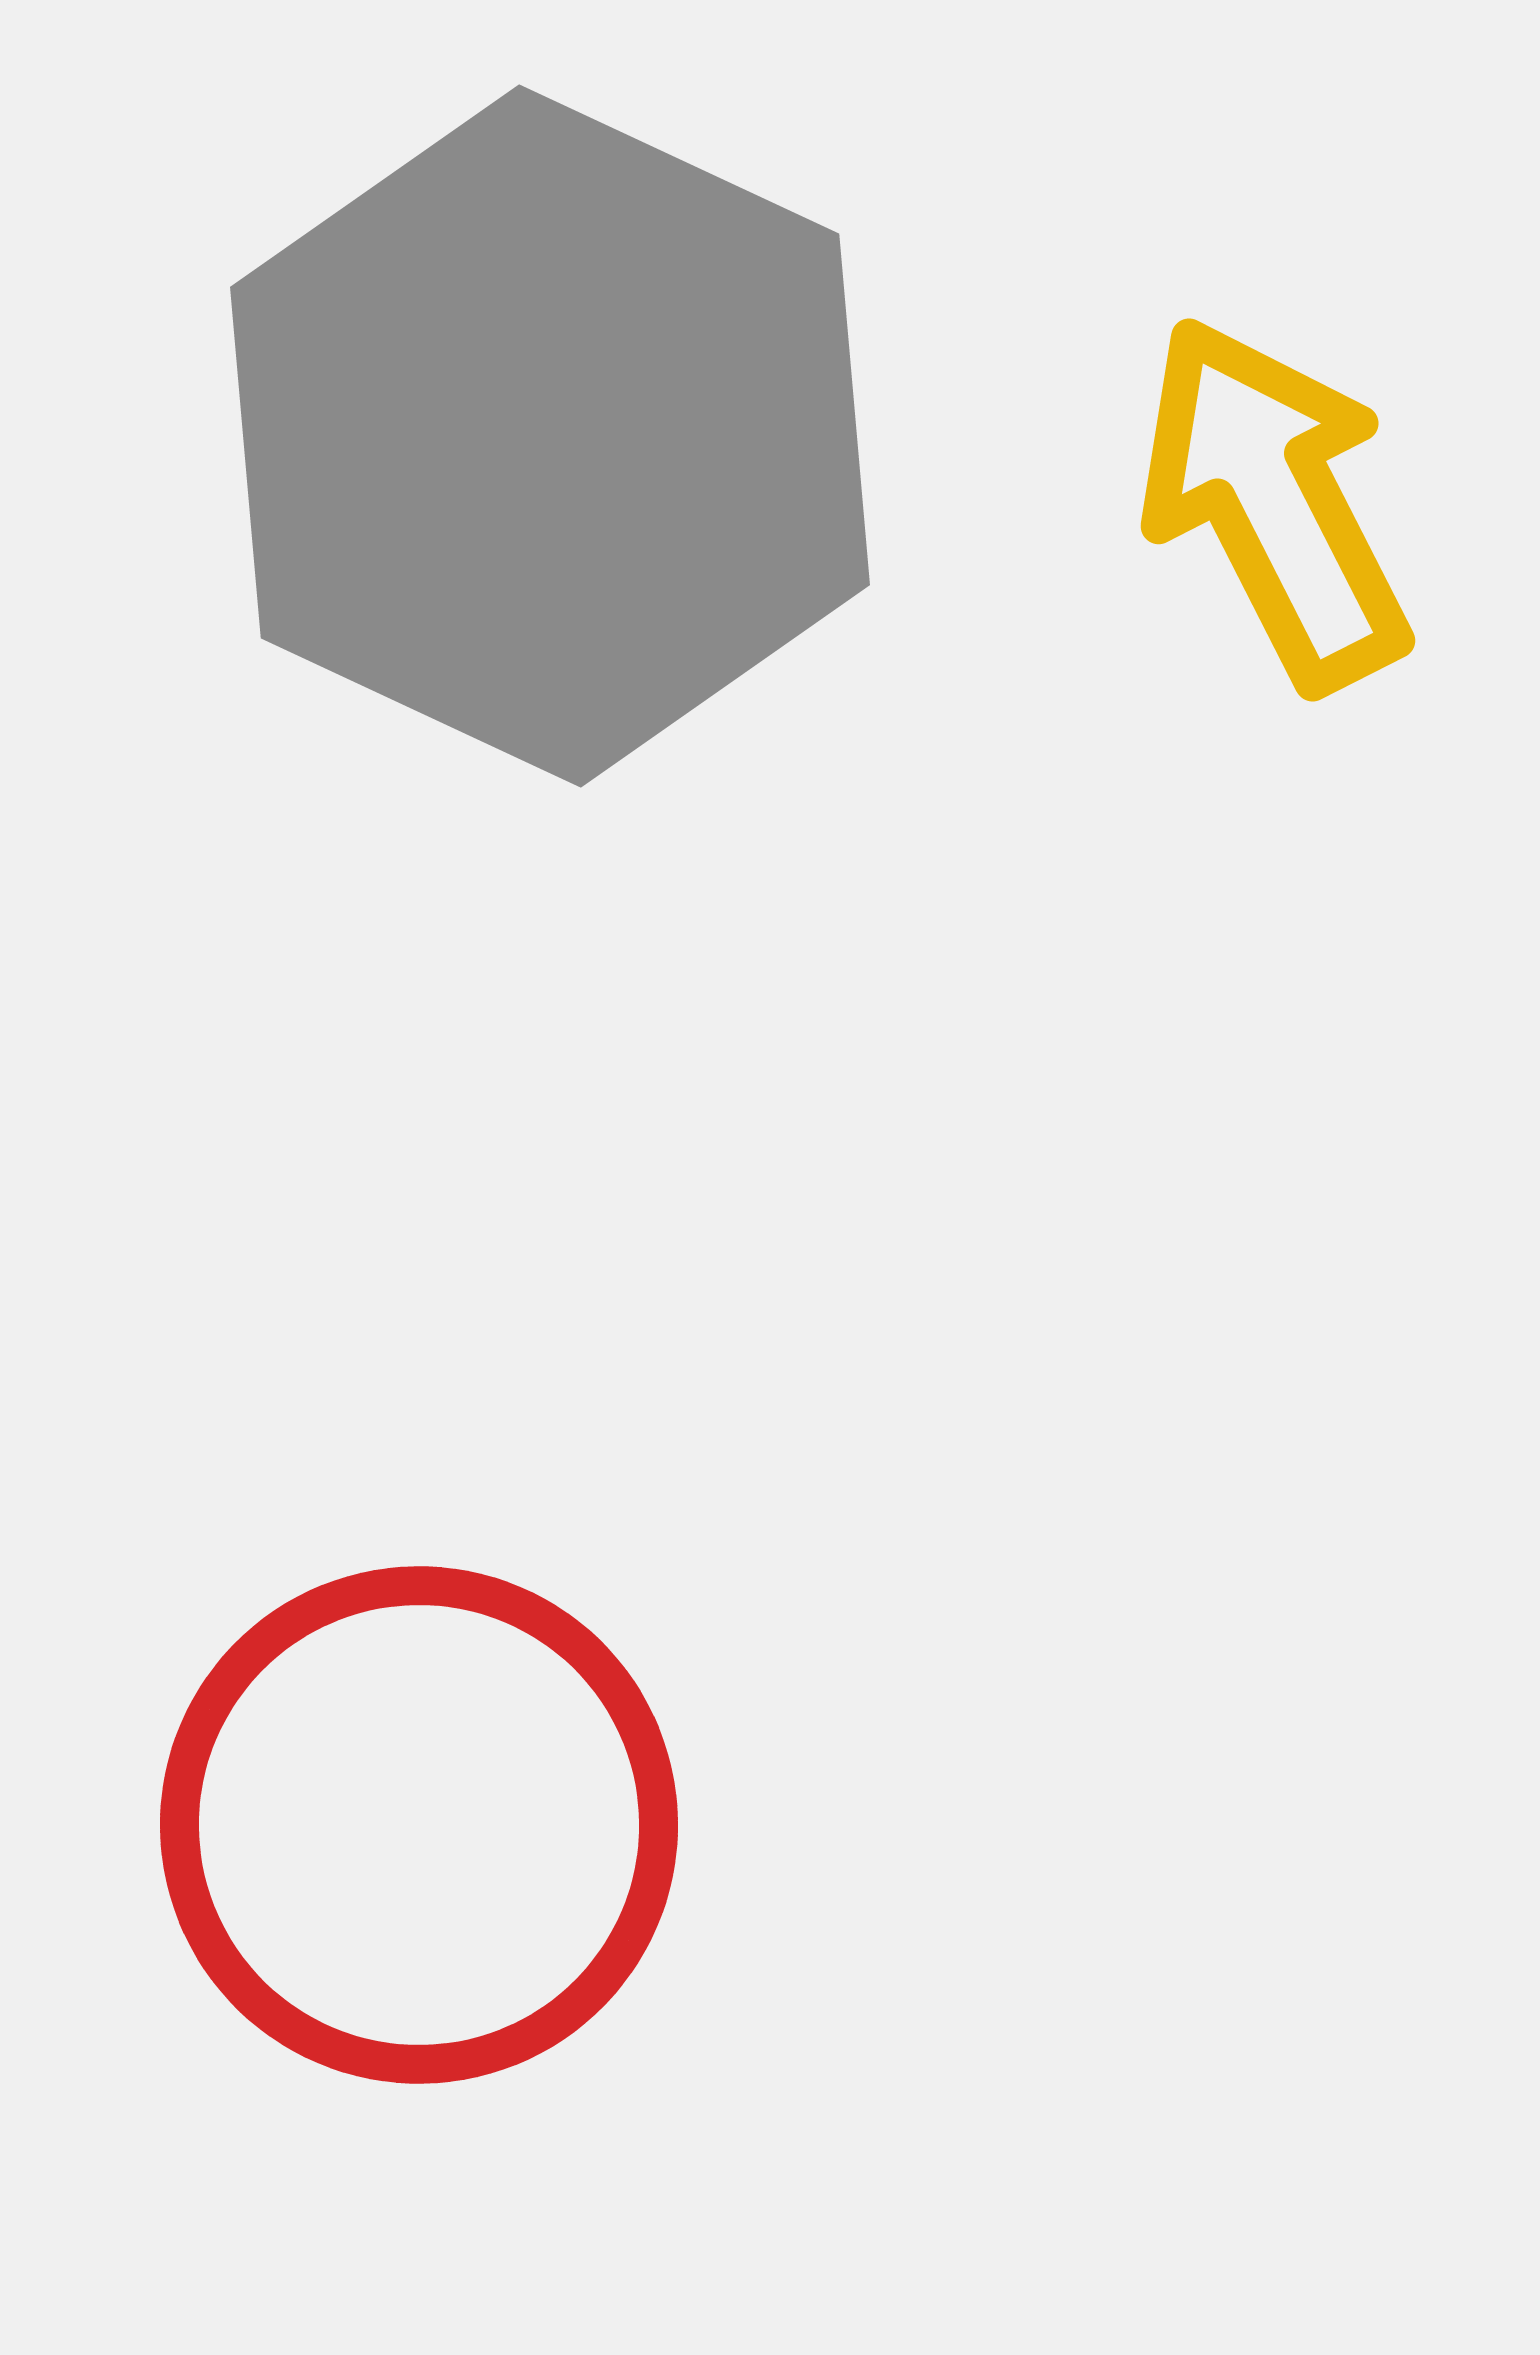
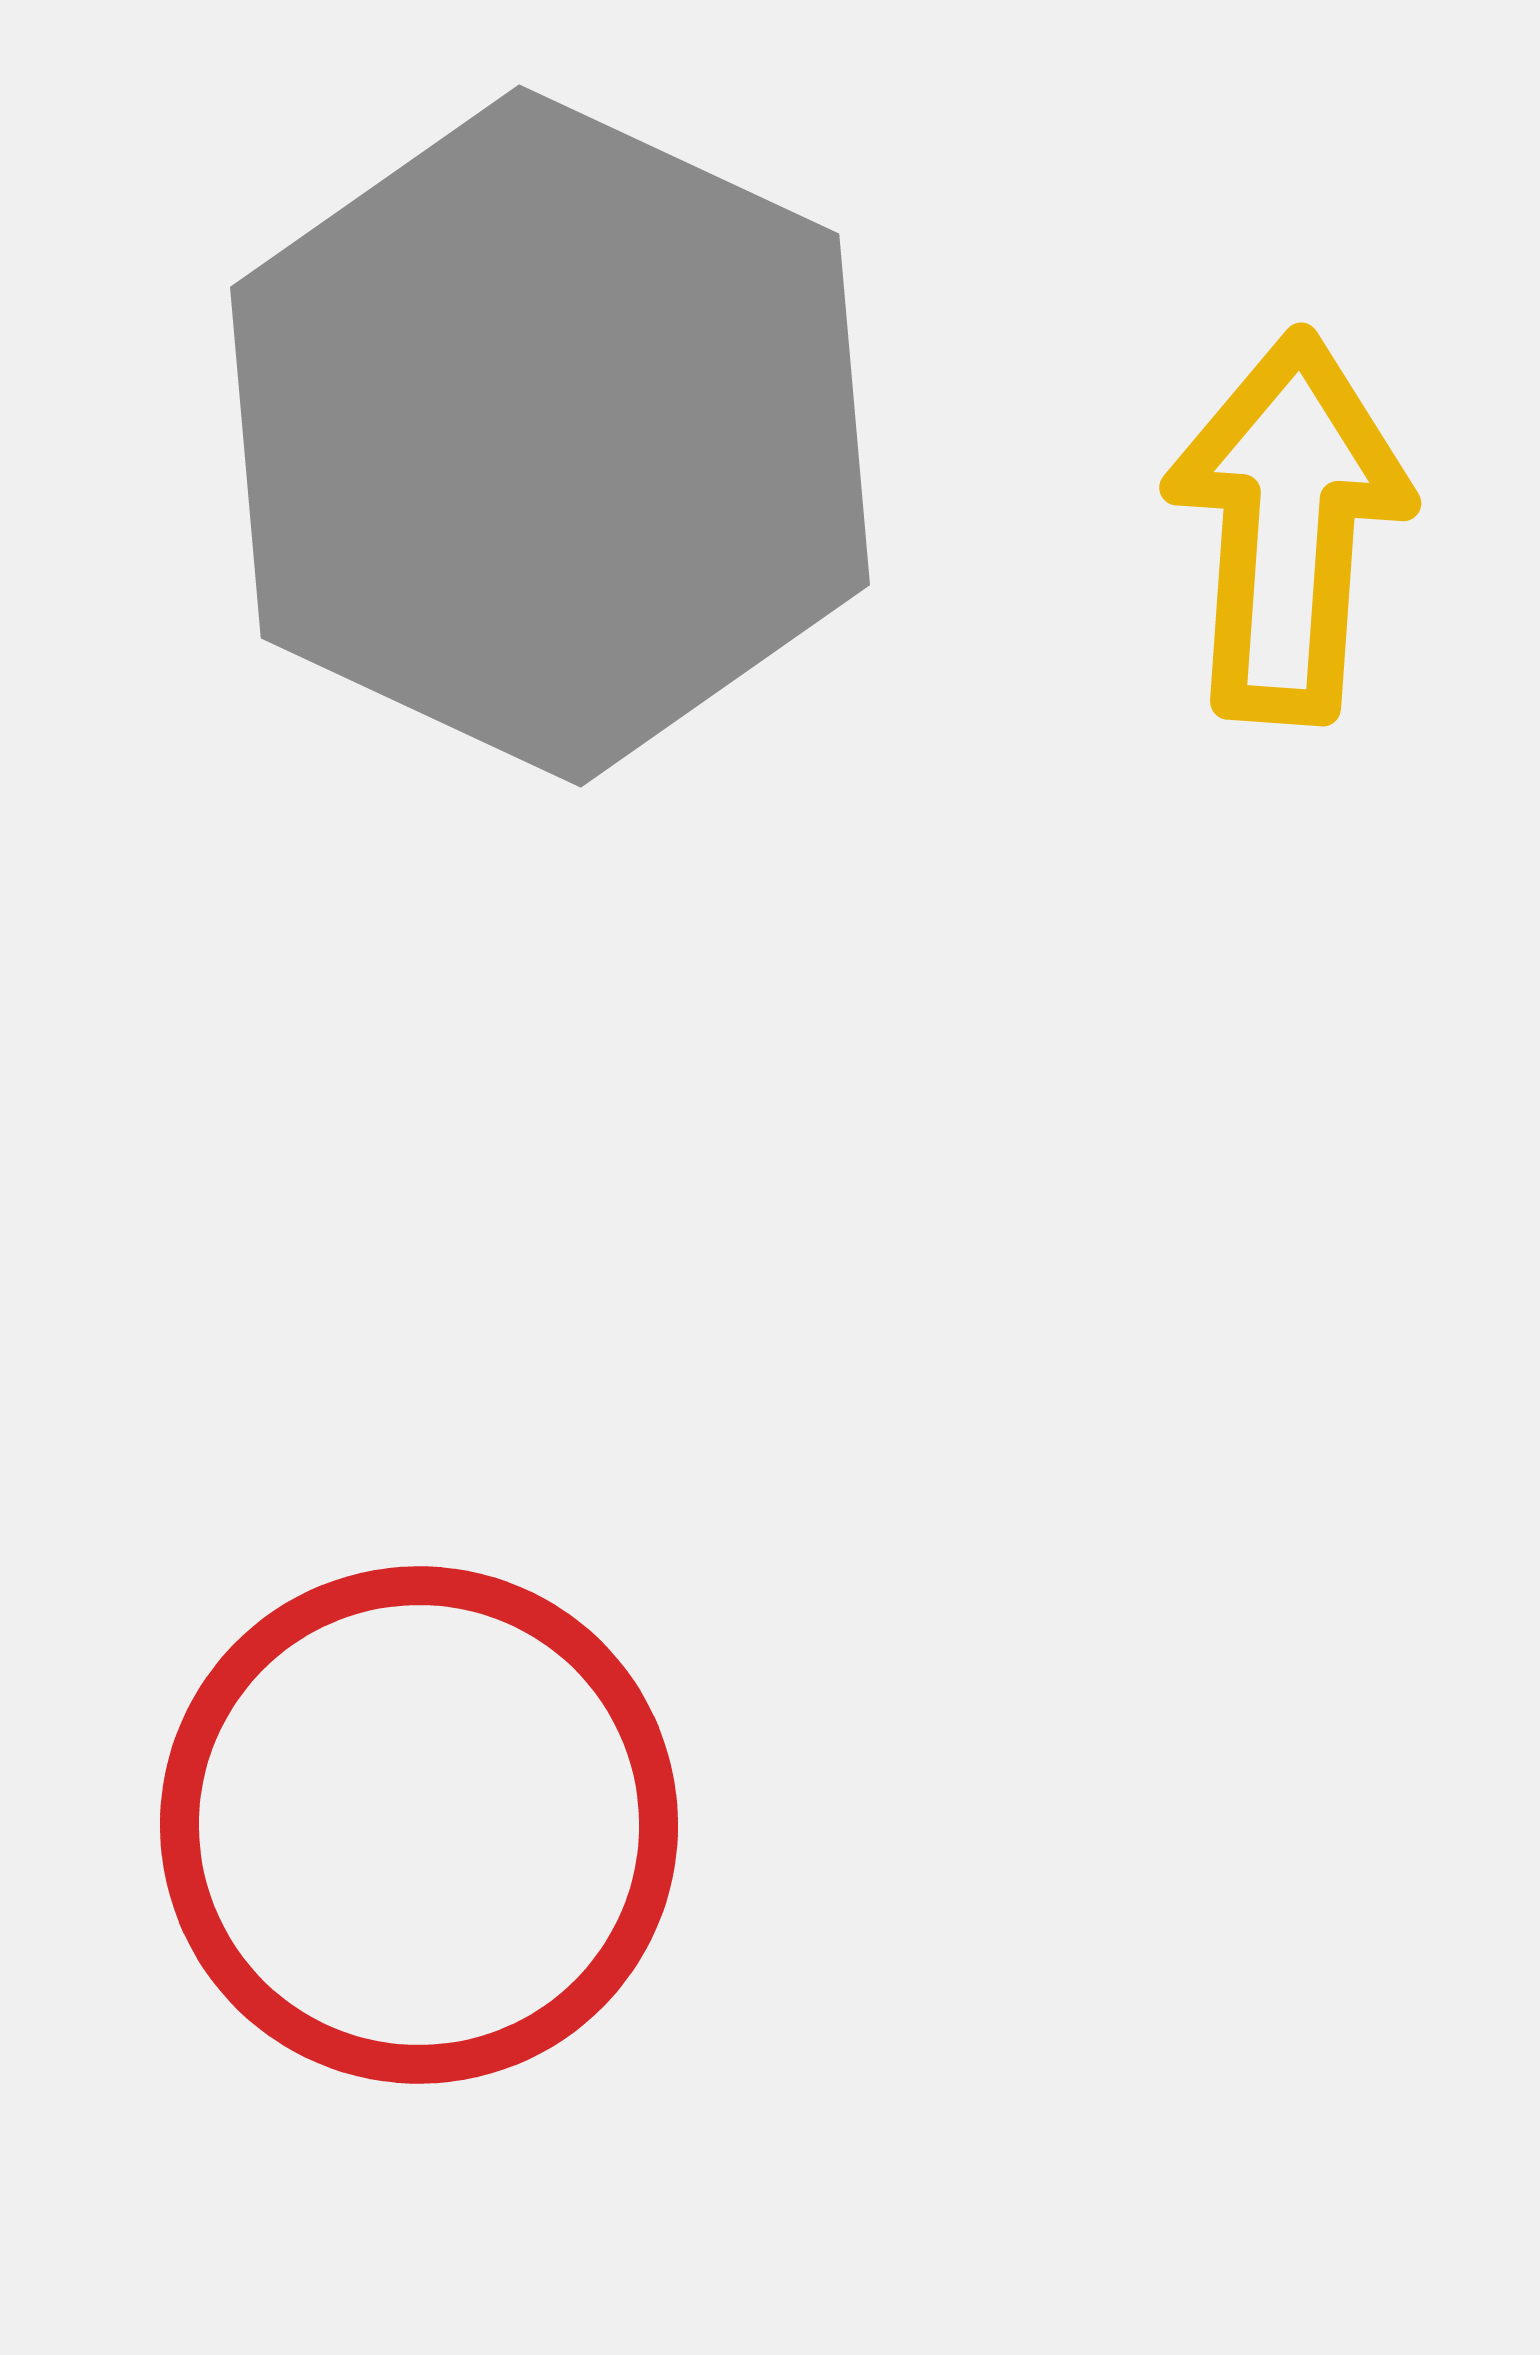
yellow arrow: moved 14 px right, 24 px down; rotated 31 degrees clockwise
